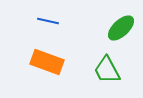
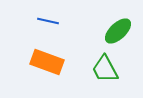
green ellipse: moved 3 px left, 3 px down
green trapezoid: moved 2 px left, 1 px up
